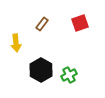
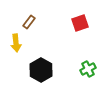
brown rectangle: moved 13 px left, 2 px up
green cross: moved 19 px right, 6 px up
